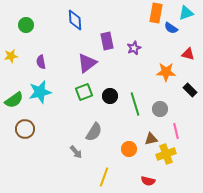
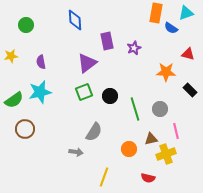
green line: moved 5 px down
gray arrow: rotated 40 degrees counterclockwise
red semicircle: moved 3 px up
